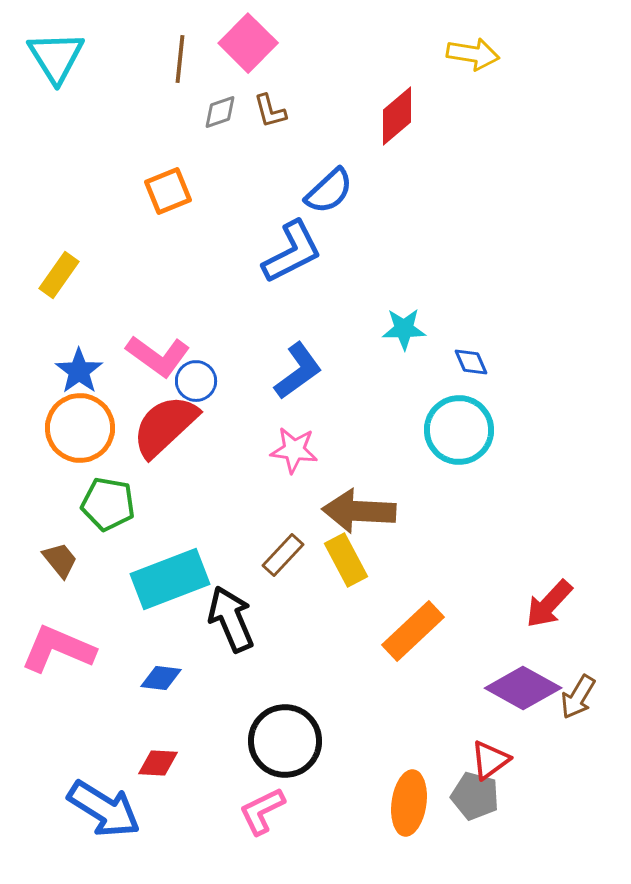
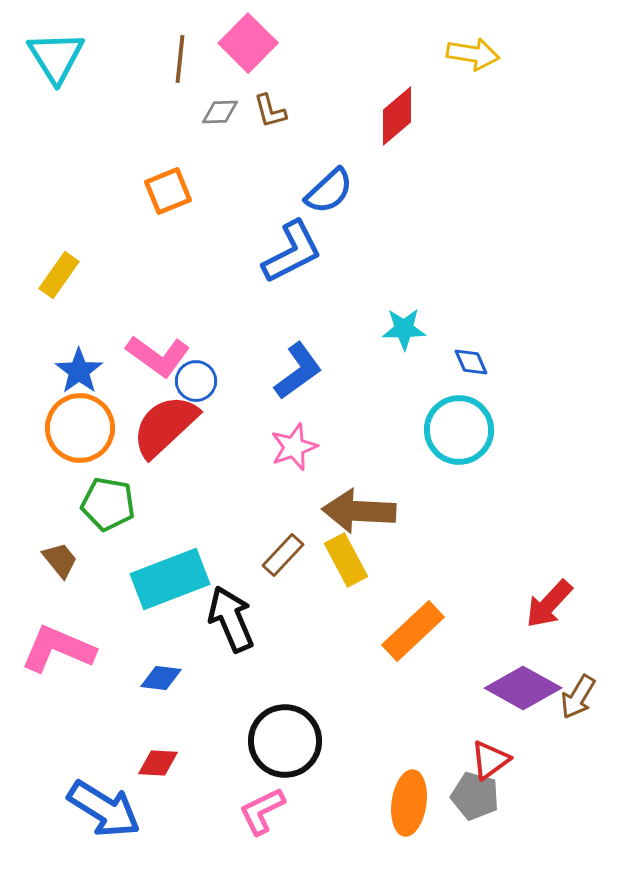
gray diamond at (220, 112): rotated 18 degrees clockwise
pink star at (294, 450): moved 3 px up; rotated 27 degrees counterclockwise
